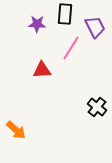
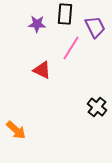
red triangle: rotated 30 degrees clockwise
